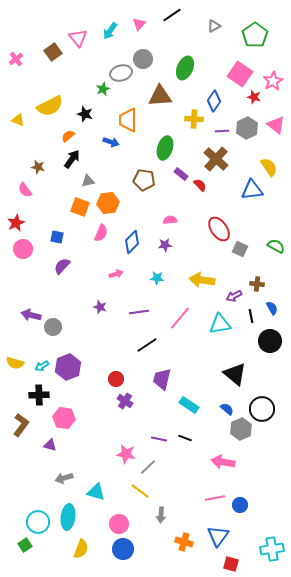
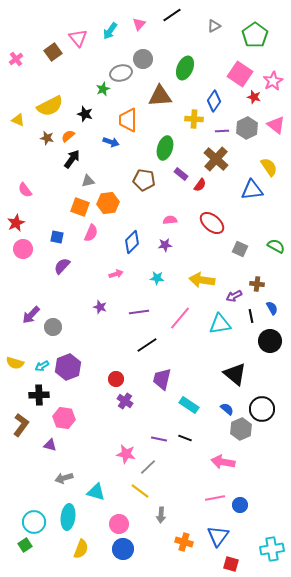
brown star at (38, 167): moved 9 px right, 29 px up
red semicircle at (200, 185): rotated 80 degrees clockwise
red ellipse at (219, 229): moved 7 px left, 6 px up; rotated 15 degrees counterclockwise
pink semicircle at (101, 233): moved 10 px left
purple arrow at (31, 315): rotated 60 degrees counterclockwise
cyan circle at (38, 522): moved 4 px left
